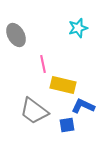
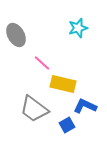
pink line: moved 1 px left, 1 px up; rotated 36 degrees counterclockwise
yellow rectangle: moved 1 px up
blue L-shape: moved 2 px right
gray trapezoid: moved 2 px up
blue square: rotated 21 degrees counterclockwise
